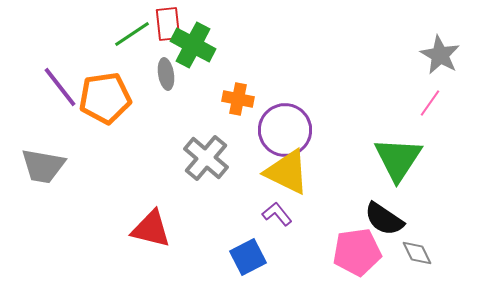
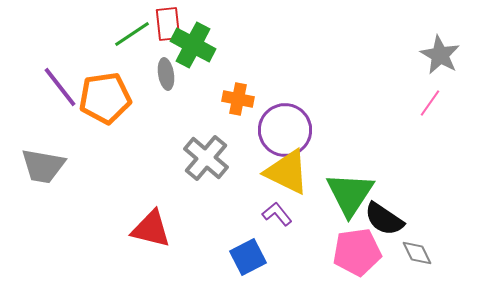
green triangle: moved 48 px left, 35 px down
